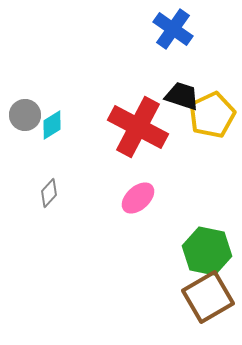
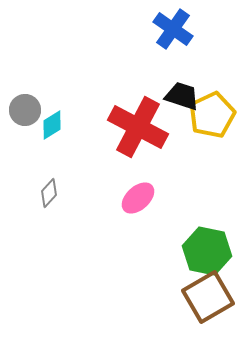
gray circle: moved 5 px up
